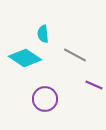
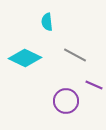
cyan semicircle: moved 4 px right, 12 px up
cyan diamond: rotated 8 degrees counterclockwise
purple circle: moved 21 px right, 2 px down
